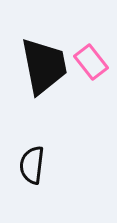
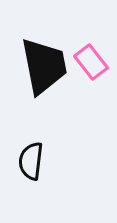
black semicircle: moved 1 px left, 4 px up
